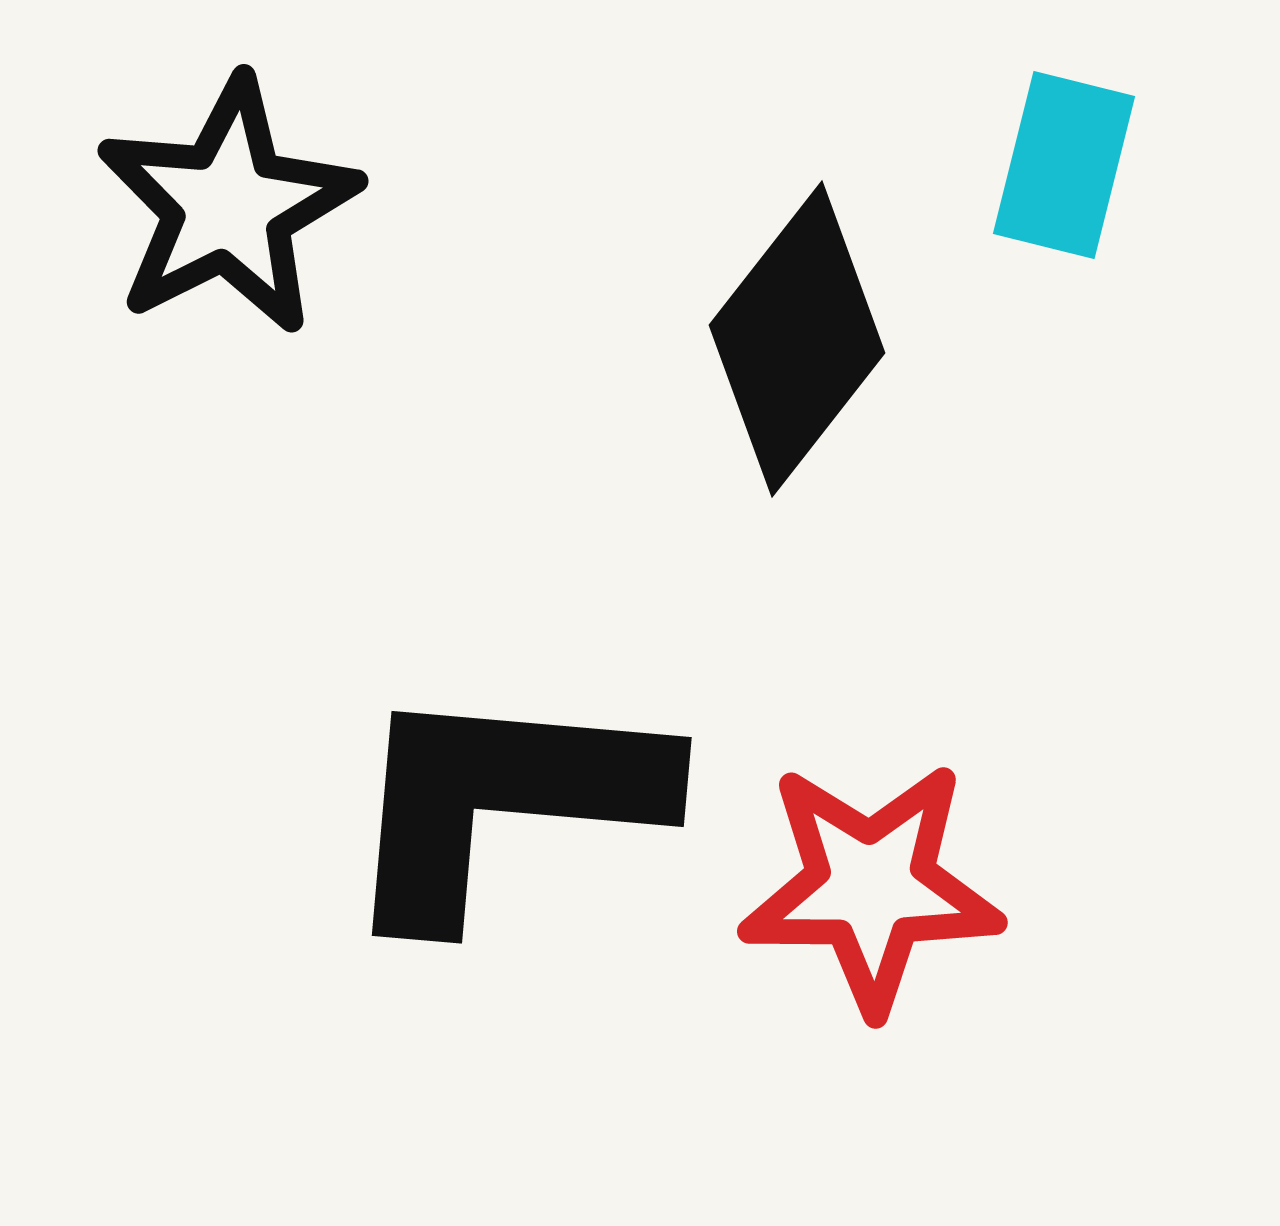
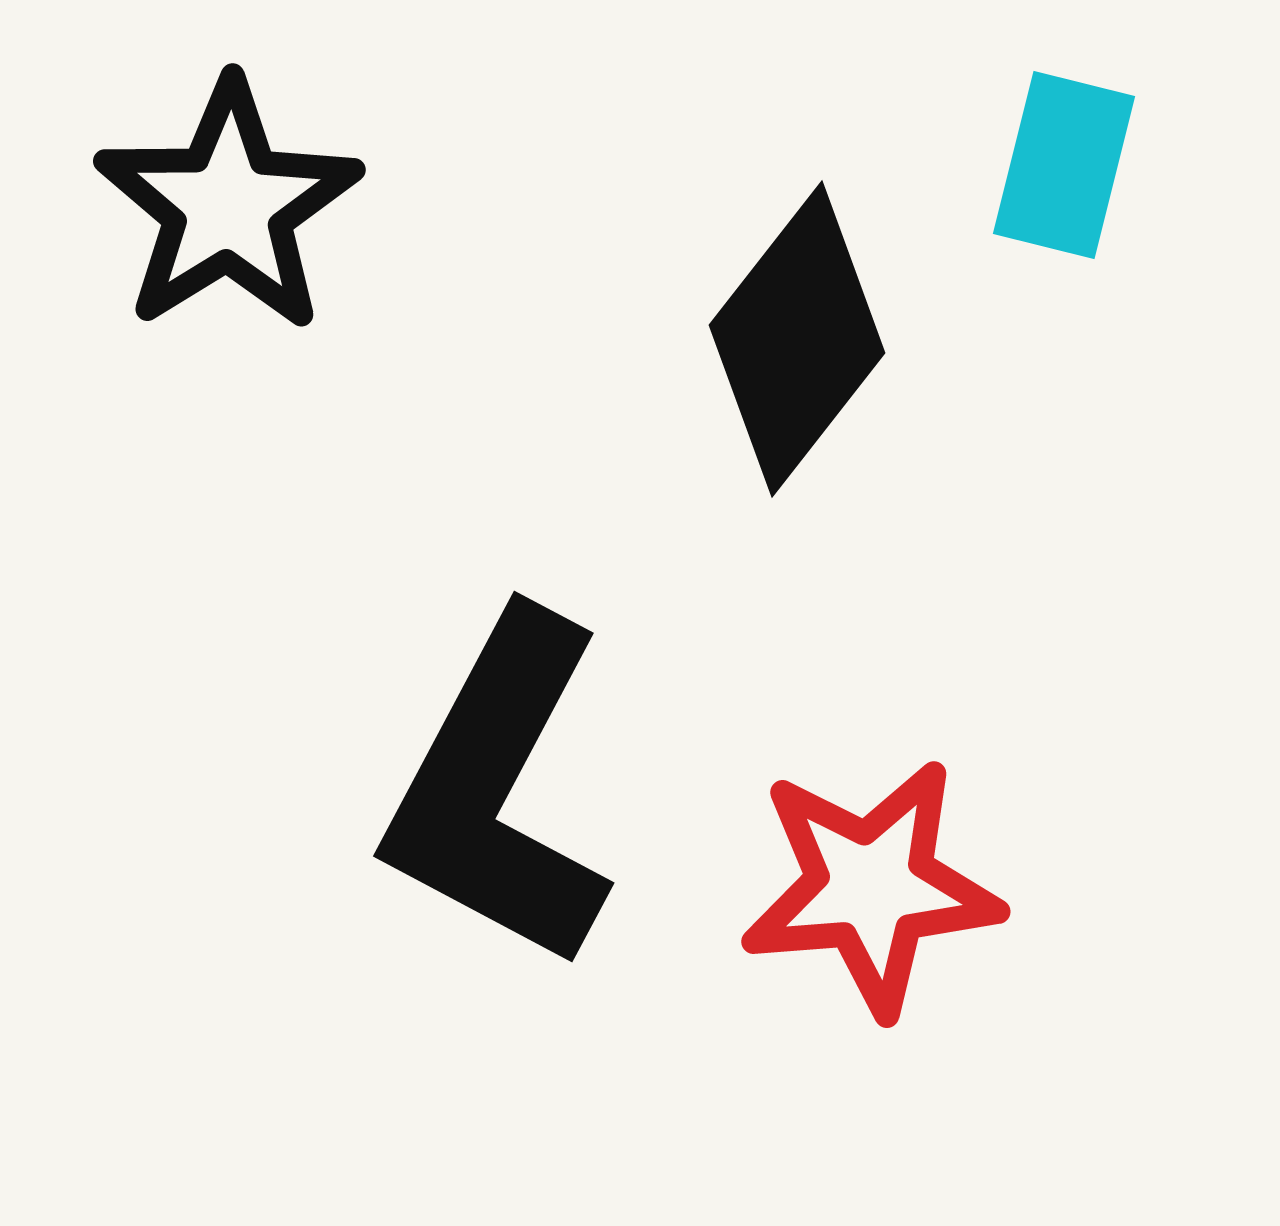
black star: rotated 5 degrees counterclockwise
black L-shape: moved 3 px left, 11 px up; rotated 67 degrees counterclockwise
red star: rotated 5 degrees counterclockwise
